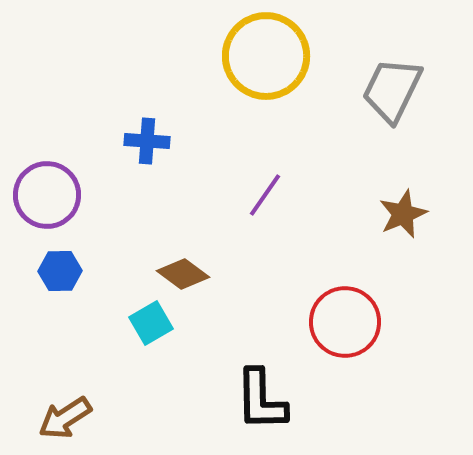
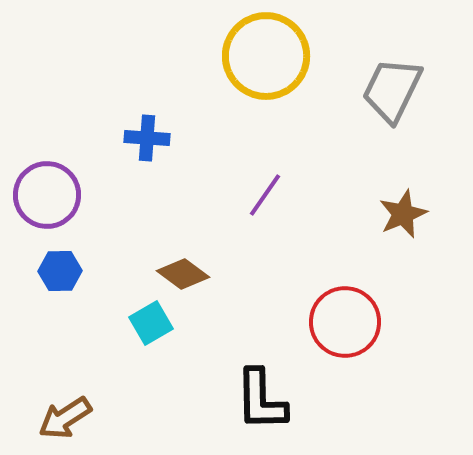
blue cross: moved 3 px up
